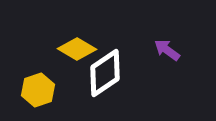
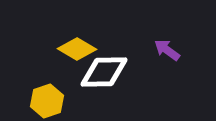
white diamond: moved 1 px left, 1 px up; rotated 33 degrees clockwise
yellow hexagon: moved 9 px right, 11 px down
